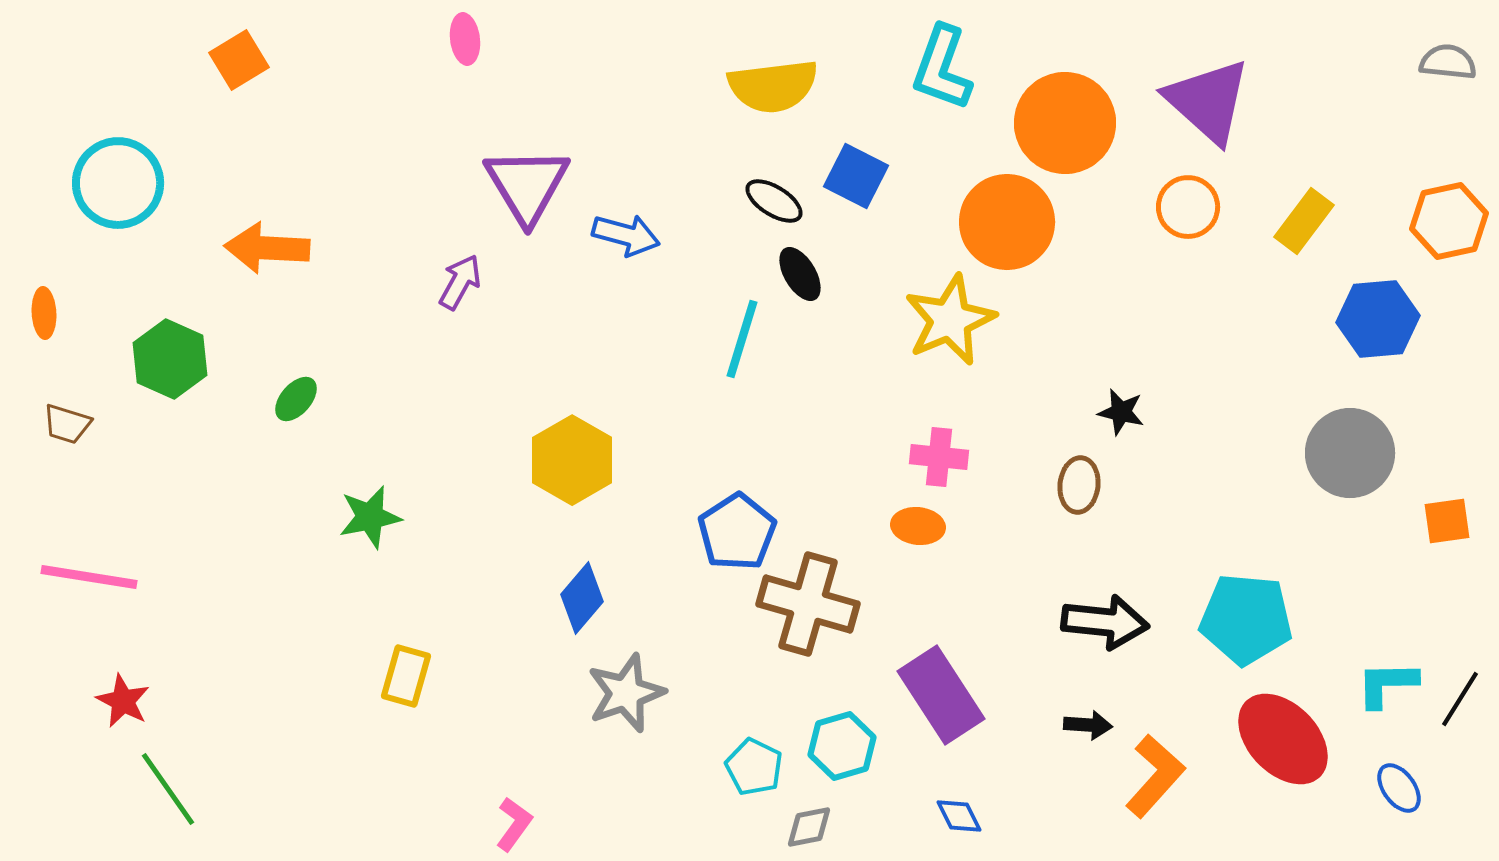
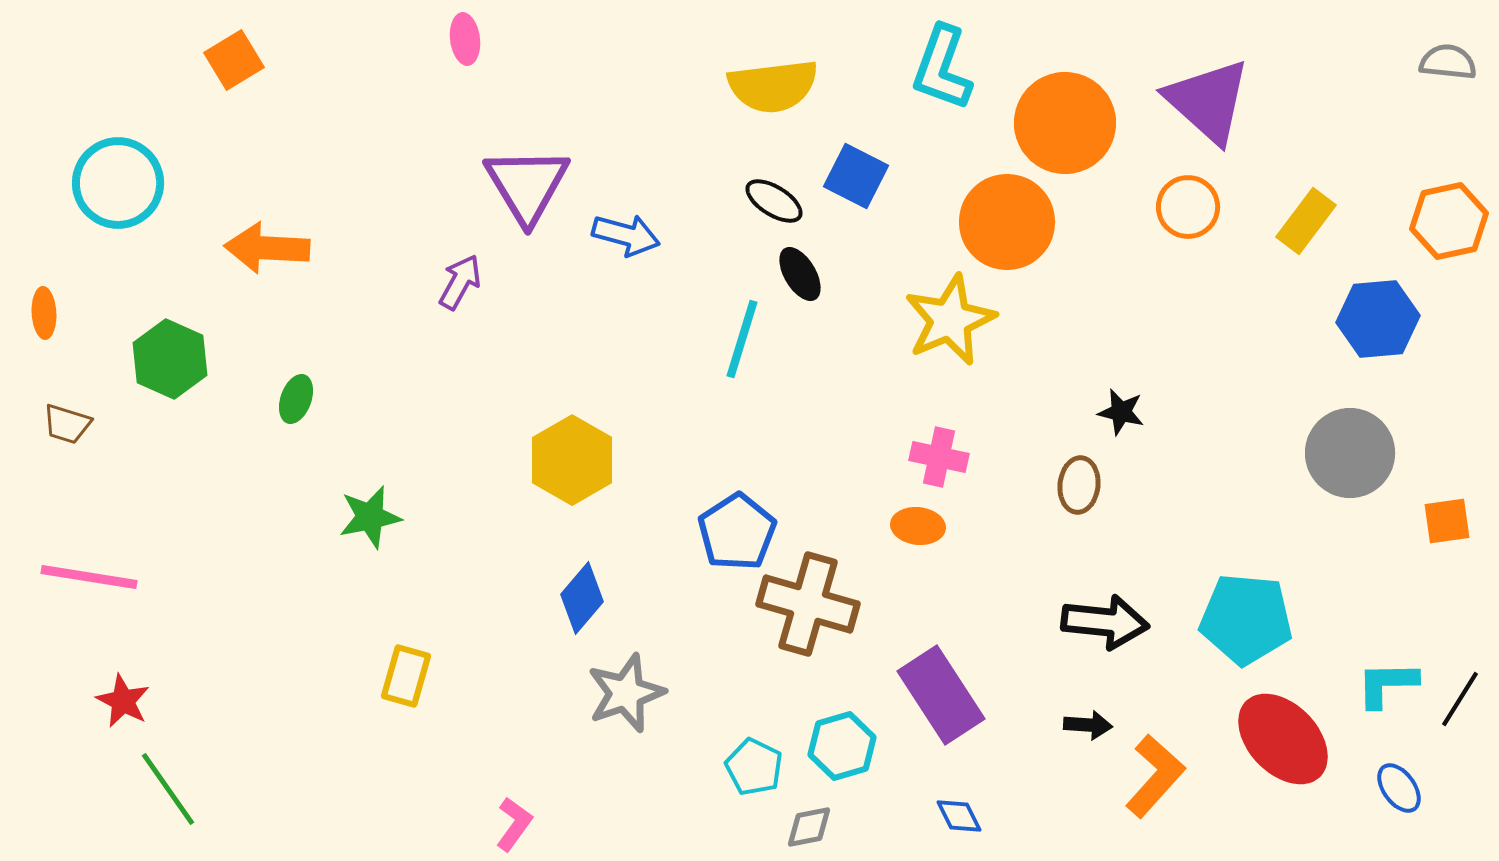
orange square at (239, 60): moved 5 px left
yellow rectangle at (1304, 221): moved 2 px right
green ellipse at (296, 399): rotated 21 degrees counterclockwise
pink cross at (939, 457): rotated 6 degrees clockwise
